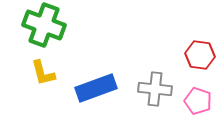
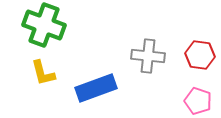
gray cross: moved 7 px left, 33 px up
